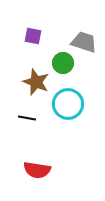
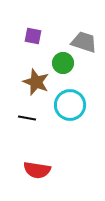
cyan circle: moved 2 px right, 1 px down
